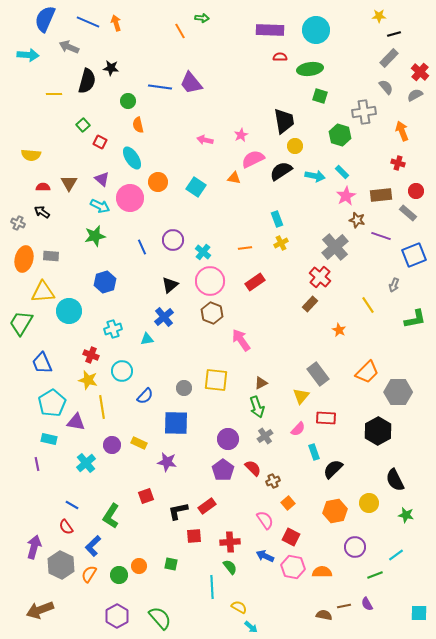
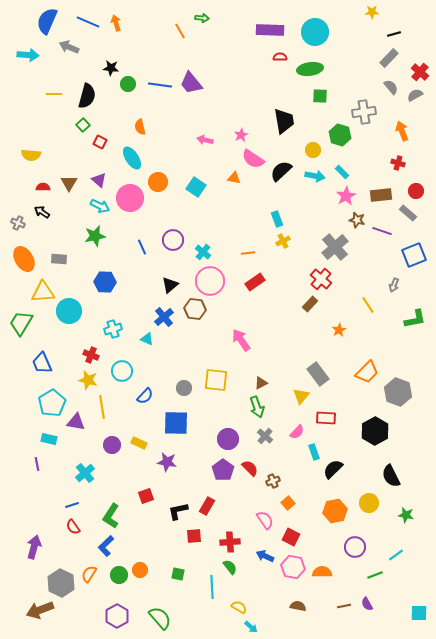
yellow star at (379, 16): moved 7 px left, 4 px up
blue semicircle at (45, 19): moved 2 px right, 2 px down
cyan circle at (316, 30): moved 1 px left, 2 px down
black semicircle at (87, 81): moved 15 px down
blue line at (160, 87): moved 2 px up
gray semicircle at (386, 87): moved 5 px right
green square at (320, 96): rotated 14 degrees counterclockwise
green circle at (128, 101): moved 17 px up
orange semicircle at (138, 125): moved 2 px right, 2 px down
yellow circle at (295, 146): moved 18 px right, 4 px down
pink semicircle at (253, 159): rotated 120 degrees counterclockwise
black semicircle at (281, 171): rotated 10 degrees counterclockwise
purple triangle at (102, 179): moved 3 px left, 1 px down
purple line at (381, 236): moved 1 px right, 5 px up
yellow cross at (281, 243): moved 2 px right, 2 px up
orange line at (245, 248): moved 3 px right, 5 px down
gray rectangle at (51, 256): moved 8 px right, 3 px down
orange ellipse at (24, 259): rotated 45 degrees counterclockwise
red cross at (320, 277): moved 1 px right, 2 px down
blue hexagon at (105, 282): rotated 20 degrees clockwise
brown hexagon at (212, 313): moved 17 px left, 4 px up; rotated 15 degrees counterclockwise
orange star at (339, 330): rotated 16 degrees clockwise
cyan triangle at (147, 339): rotated 32 degrees clockwise
gray hexagon at (398, 392): rotated 20 degrees clockwise
pink semicircle at (298, 429): moved 1 px left, 3 px down
black hexagon at (378, 431): moved 3 px left
gray cross at (265, 436): rotated 14 degrees counterclockwise
cyan cross at (86, 463): moved 1 px left, 10 px down
red semicircle at (253, 468): moved 3 px left
black semicircle at (395, 480): moved 4 px left, 4 px up
blue line at (72, 505): rotated 48 degrees counterclockwise
red rectangle at (207, 506): rotated 24 degrees counterclockwise
red semicircle at (66, 527): moved 7 px right
blue L-shape at (93, 546): moved 13 px right
green square at (171, 564): moved 7 px right, 10 px down
gray hexagon at (61, 565): moved 18 px down
orange circle at (139, 566): moved 1 px right, 4 px down
brown semicircle at (324, 615): moved 26 px left, 9 px up
